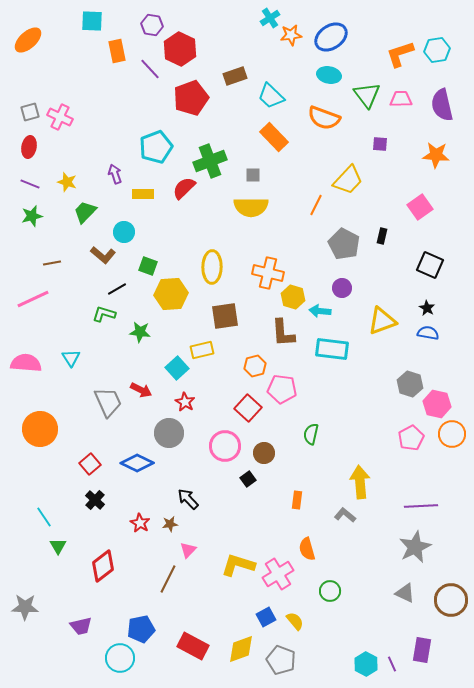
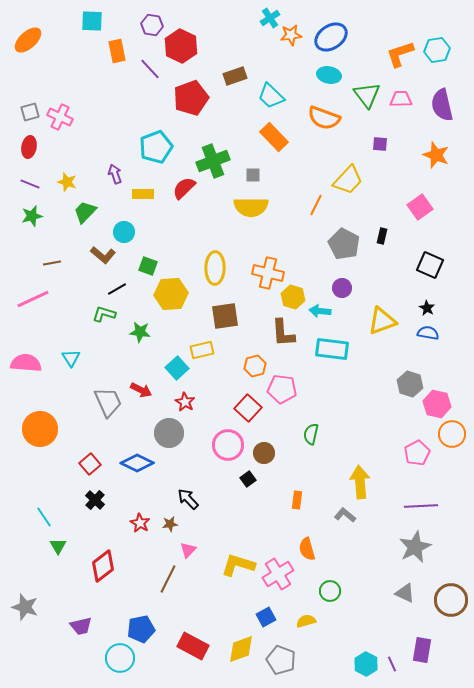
red hexagon at (180, 49): moved 1 px right, 3 px up
orange star at (436, 155): rotated 16 degrees clockwise
green cross at (210, 161): moved 3 px right
yellow ellipse at (212, 267): moved 3 px right, 1 px down
pink pentagon at (411, 438): moved 6 px right, 15 px down
pink circle at (225, 446): moved 3 px right, 1 px up
gray star at (25, 607): rotated 16 degrees clockwise
yellow semicircle at (295, 621): moved 11 px right; rotated 66 degrees counterclockwise
